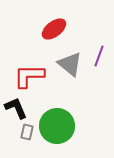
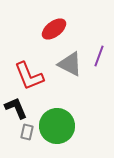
gray triangle: rotated 12 degrees counterclockwise
red L-shape: rotated 112 degrees counterclockwise
